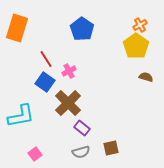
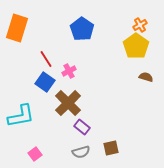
purple rectangle: moved 1 px up
